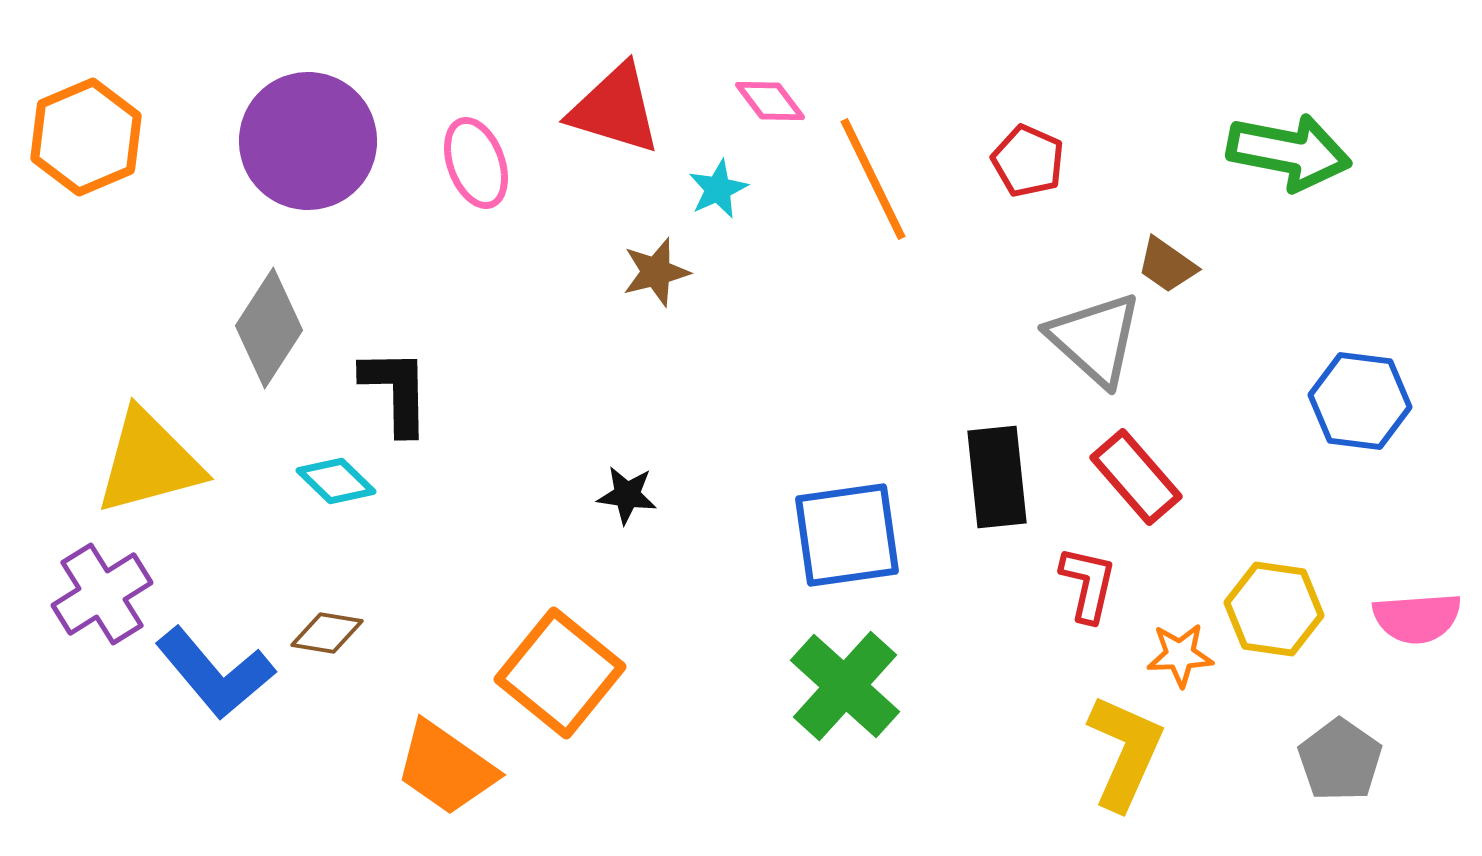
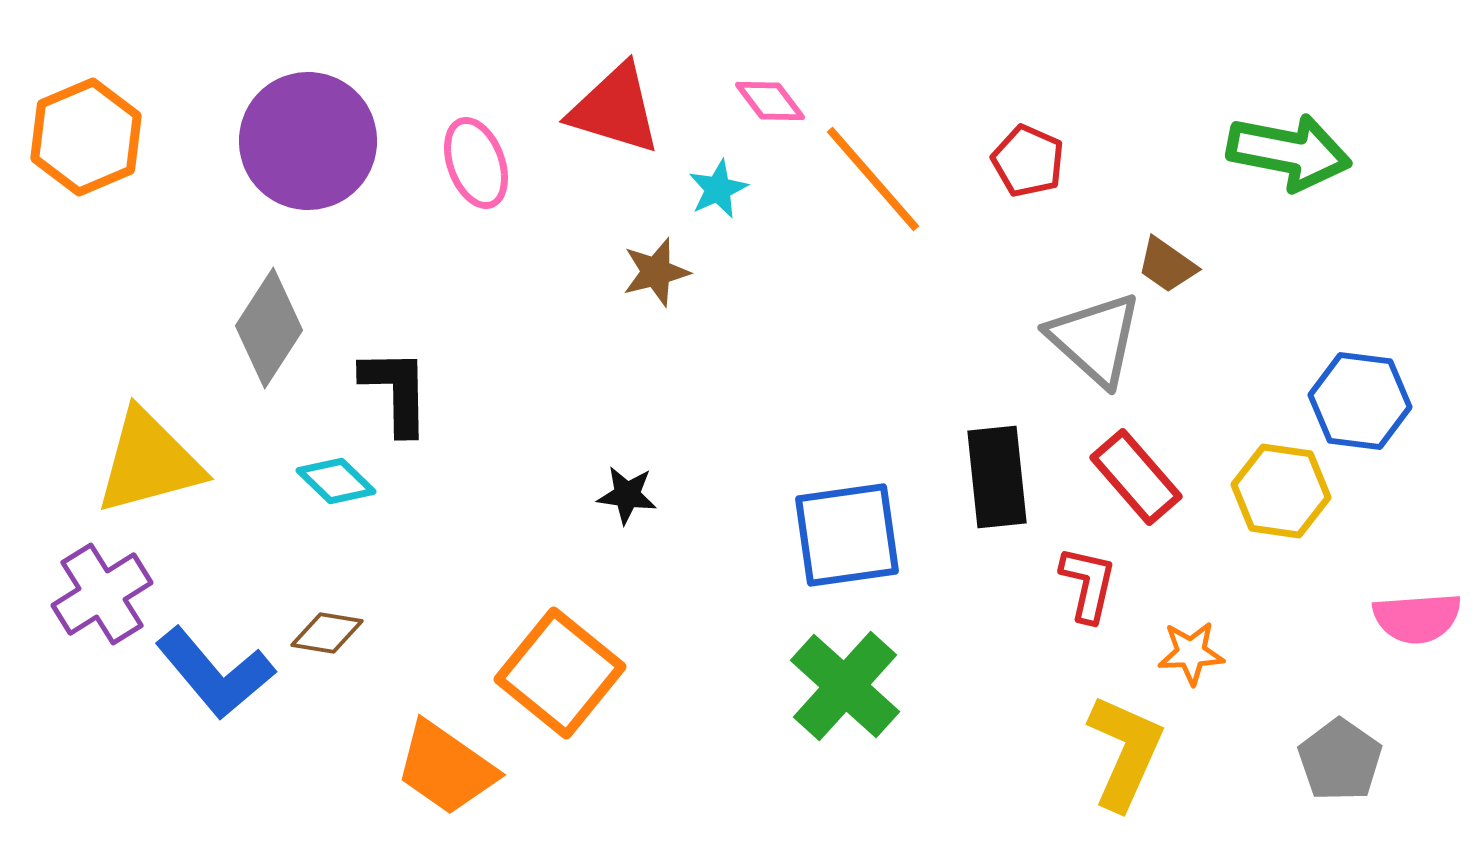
orange line: rotated 15 degrees counterclockwise
yellow hexagon: moved 7 px right, 118 px up
orange star: moved 11 px right, 2 px up
